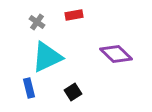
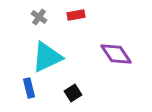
red rectangle: moved 2 px right
gray cross: moved 2 px right, 5 px up
purple diamond: rotated 12 degrees clockwise
black square: moved 1 px down
